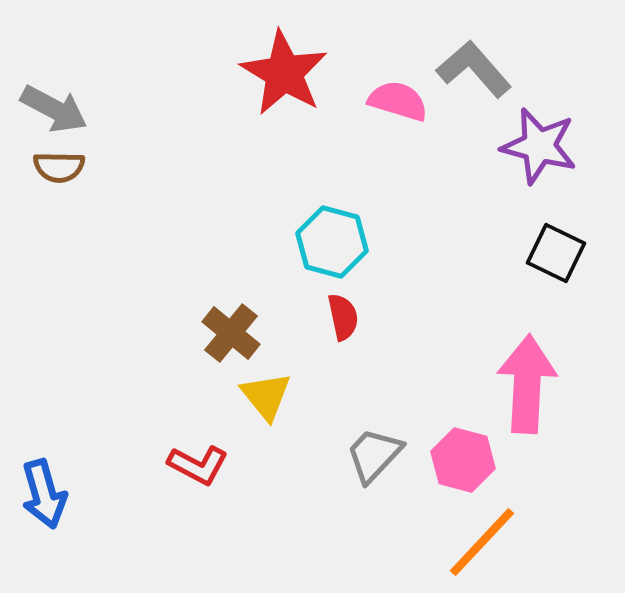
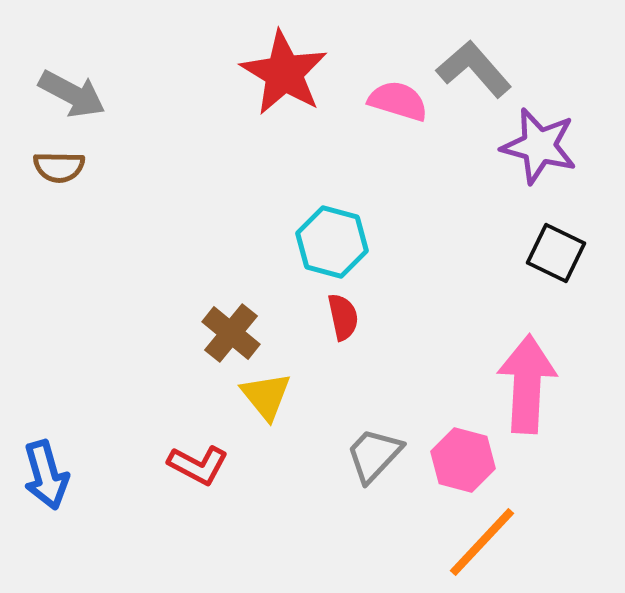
gray arrow: moved 18 px right, 15 px up
blue arrow: moved 2 px right, 19 px up
